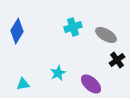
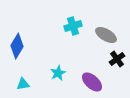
cyan cross: moved 1 px up
blue diamond: moved 15 px down
black cross: moved 1 px up
purple ellipse: moved 1 px right, 2 px up
